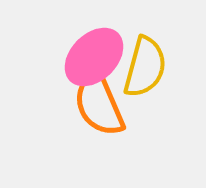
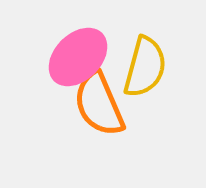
pink ellipse: moved 16 px left
